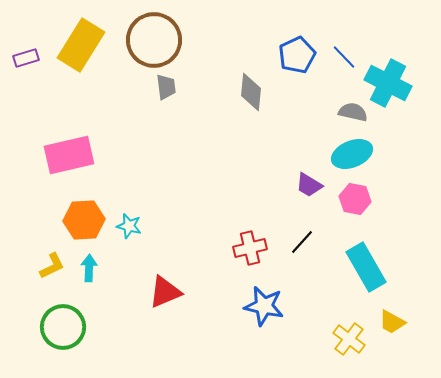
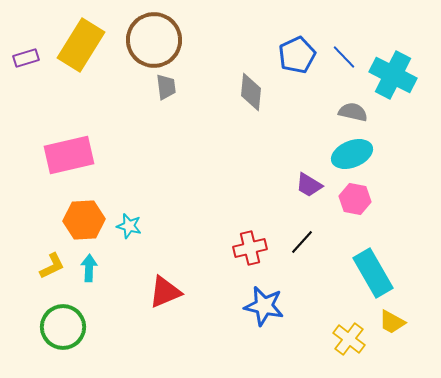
cyan cross: moved 5 px right, 8 px up
cyan rectangle: moved 7 px right, 6 px down
